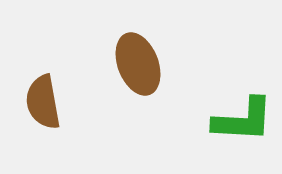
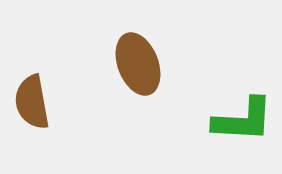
brown semicircle: moved 11 px left
